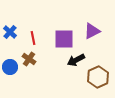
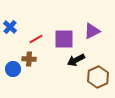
blue cross: moved 5 px up
red line: moved 3 px right, 1 px down; rotated 72 degrees clockwise
brown cross: rotated 32 degrees counterclockwise
blue circle: moved 3 px right, 2 px down
